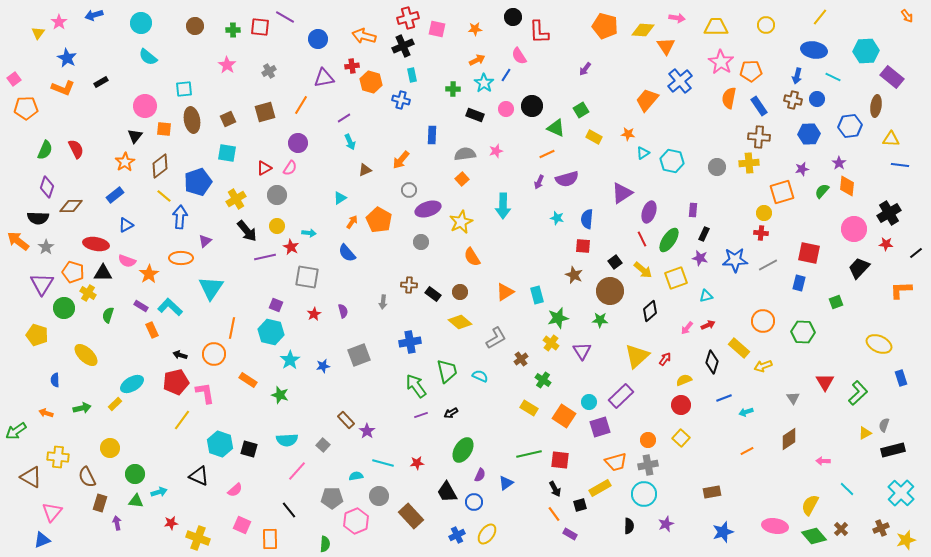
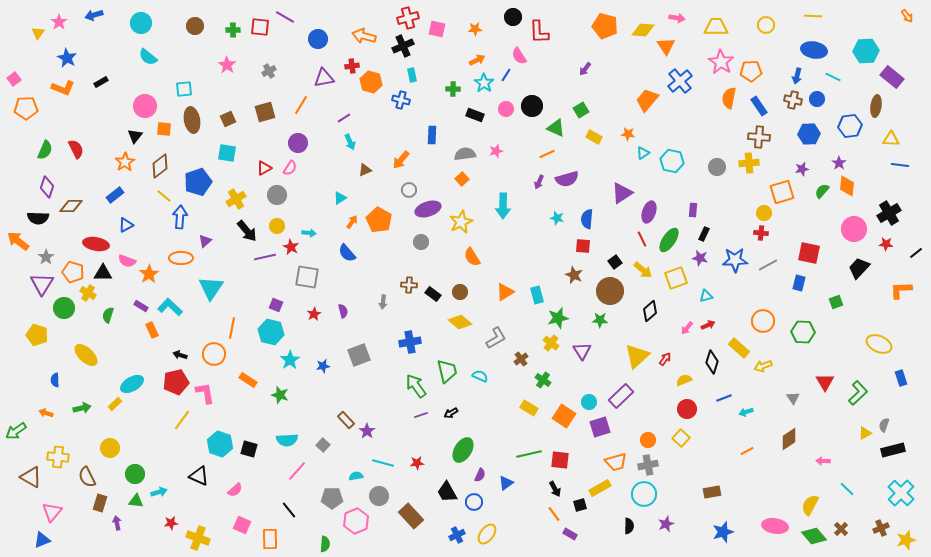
yellow line at (820, 17): moved 7 px left, 1 px up; rotated 54 degrees clockwise
gray star at (46, 247): moved 10 px down
red circle at (681, 405): moved 6 px right, 4 px down
